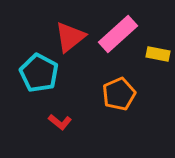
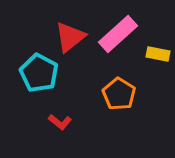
orange pentagon: rotated 16 degrees counterclockwise
